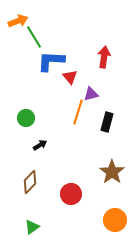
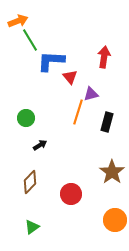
green line: moved 4 px left, 3 px down
